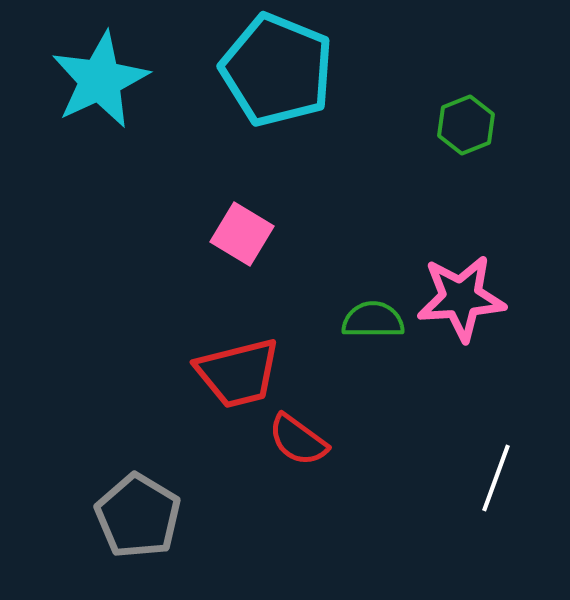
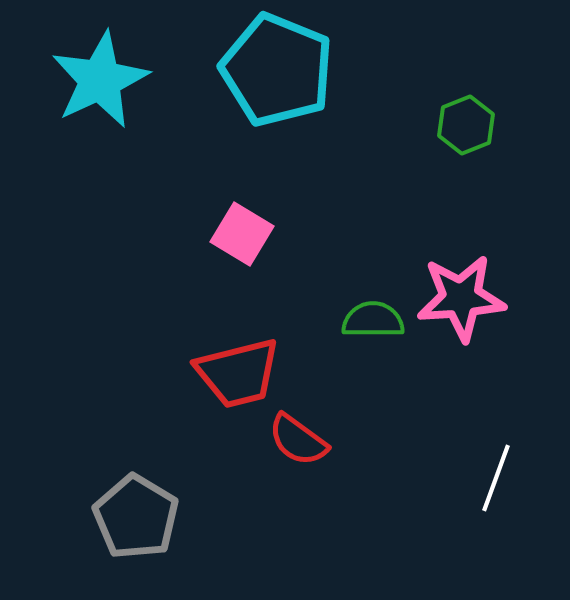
gray pentagon: moved 2 px left, 1 px down
